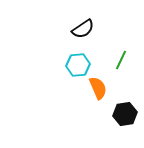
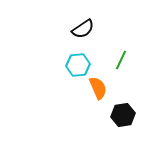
black hexagon: moved 2 px left, 1 px down
